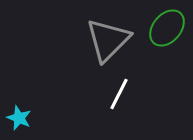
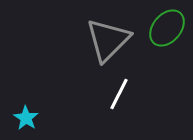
cyan star: moved 7 px right; rotated 10 degrees clockwise
